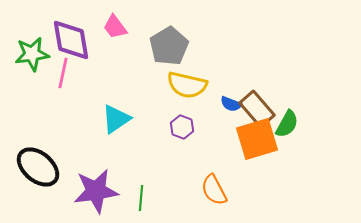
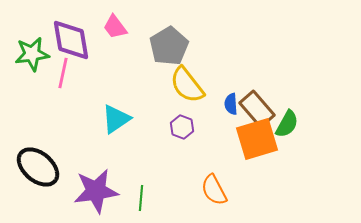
yellow semicircle: rotated 39 degrees clockwise
blue semicircle: rotated 65 degrees clockwise
